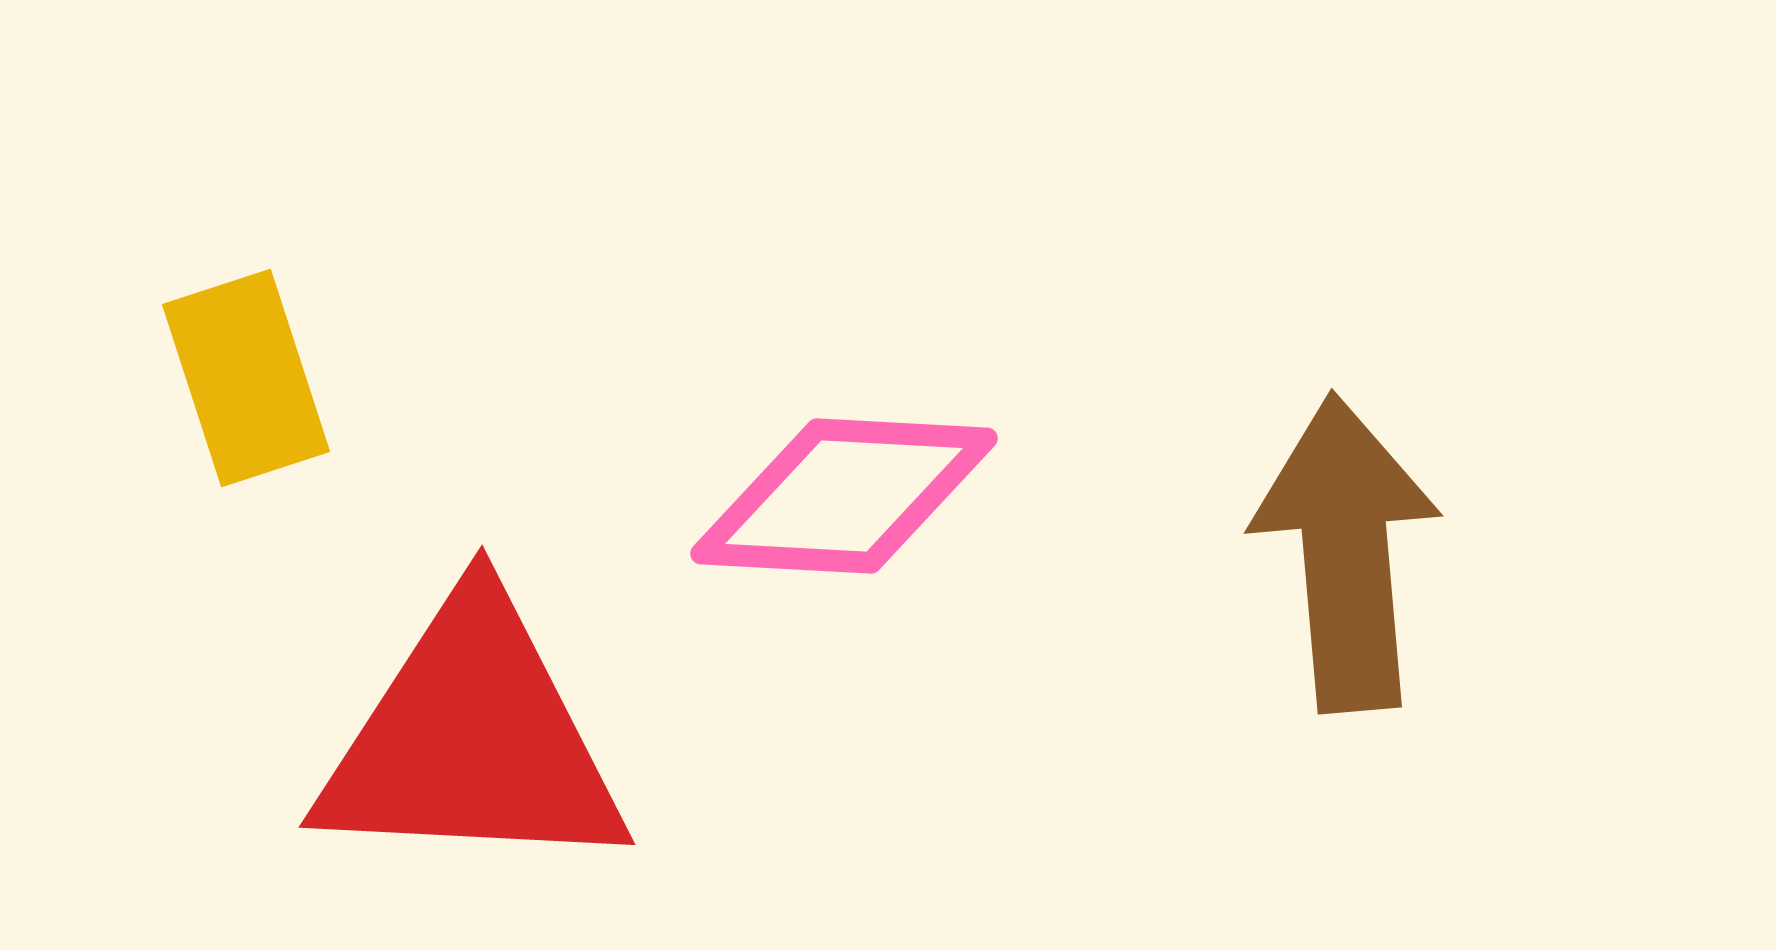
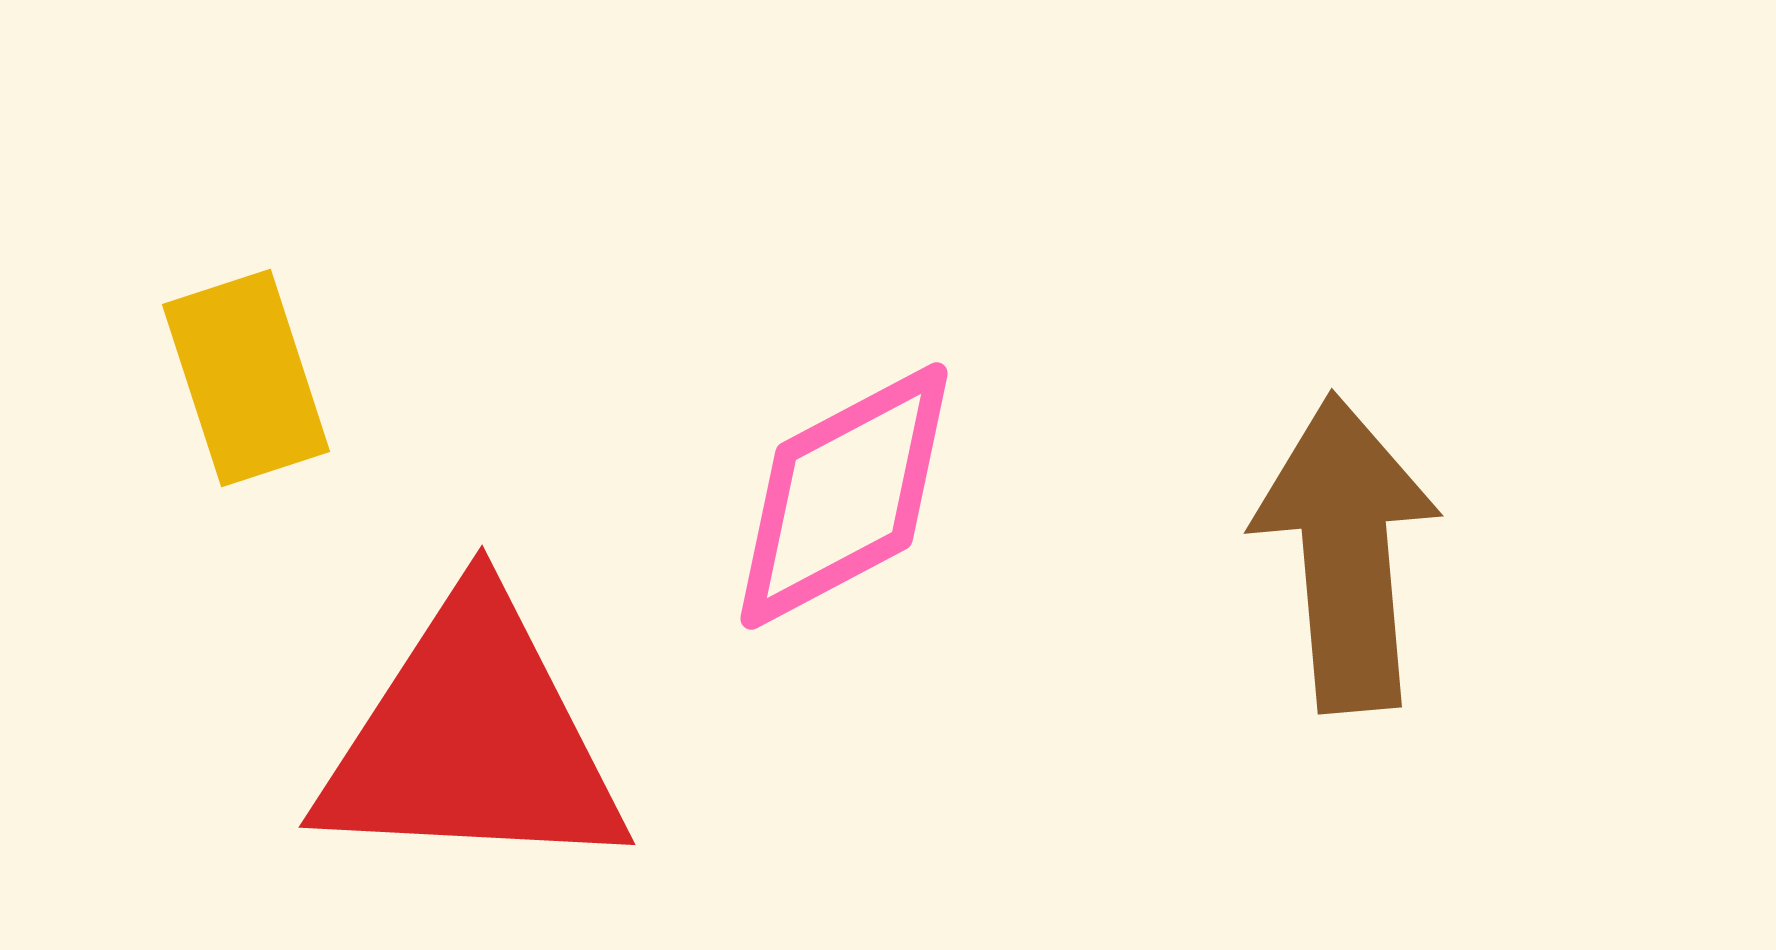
pink diamond: rotated 31 degrees counterclockwise
